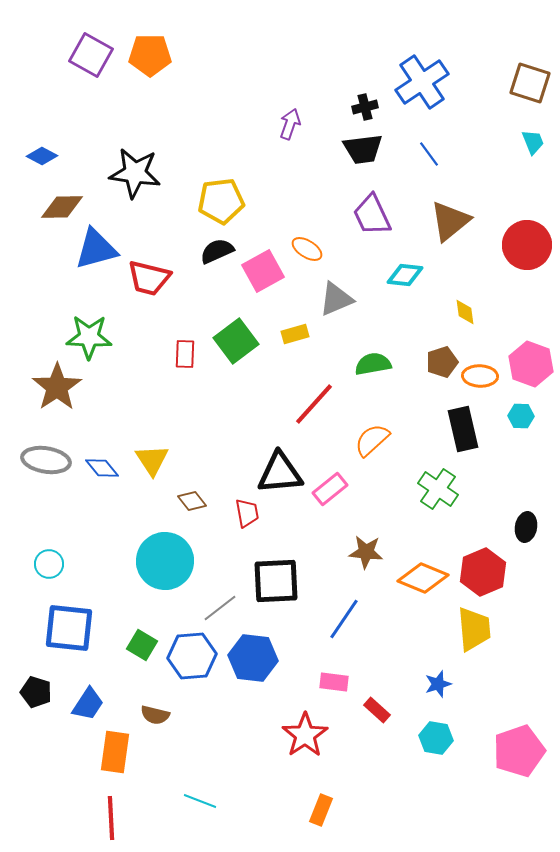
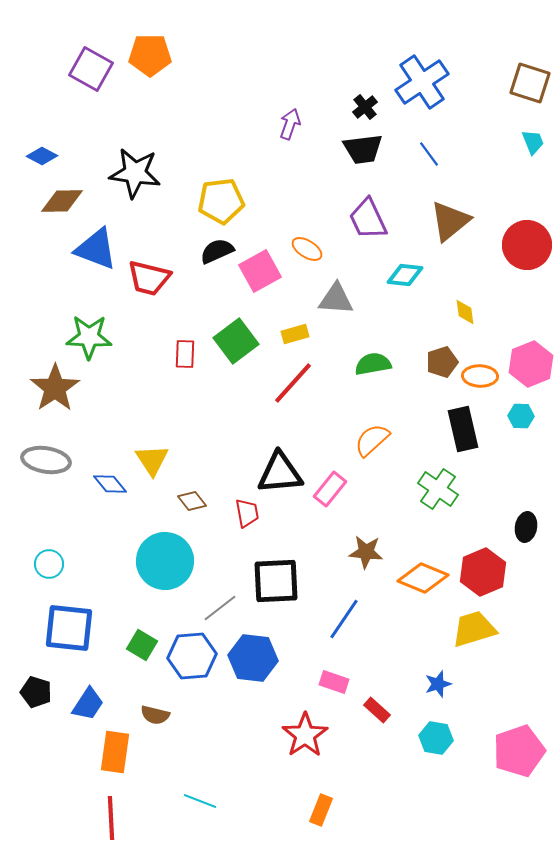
purple square at (91, 55): moved 14 px down
black cross at (365, 107): rotated 25 degrees counterclockwise
brown diamond at (62, 207): moved 6 px up
purple trapezoid at (372, 215): moved 4 px left, 4 px down
blue triangle at (96, 249): rotated 36 degrees clockwise
pink square at (263, 271): moved 3 px left
gray triangle at (336, 299): rotated 27 degrees clockwise
pink hexagon at (531, 364): rotated 18 degrees clockwise
brown star at (57, 387): moved 2 px left, 1 px down
red line at (314, 404): moved 21 px left, 21 px up
blue diamond at (102, 468): moved 8 px right, 16 px down
pink rectangle at (330, 489): rotated 12 degrees counterclockwise
yellow trapezoid at (474, 629): rotated 102 degrees counterclockwise
pink rectangle at (334, 682): rotated 12 degrees clockwise
